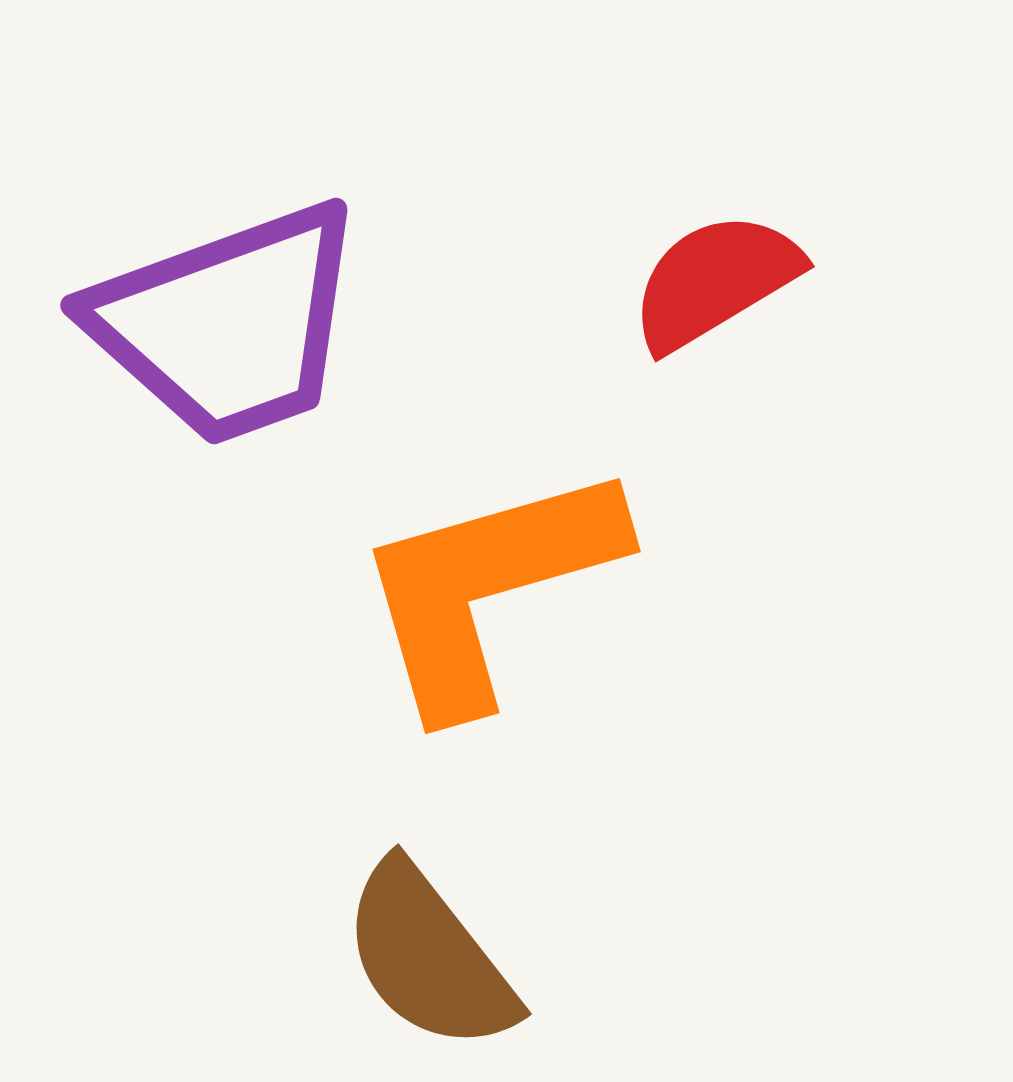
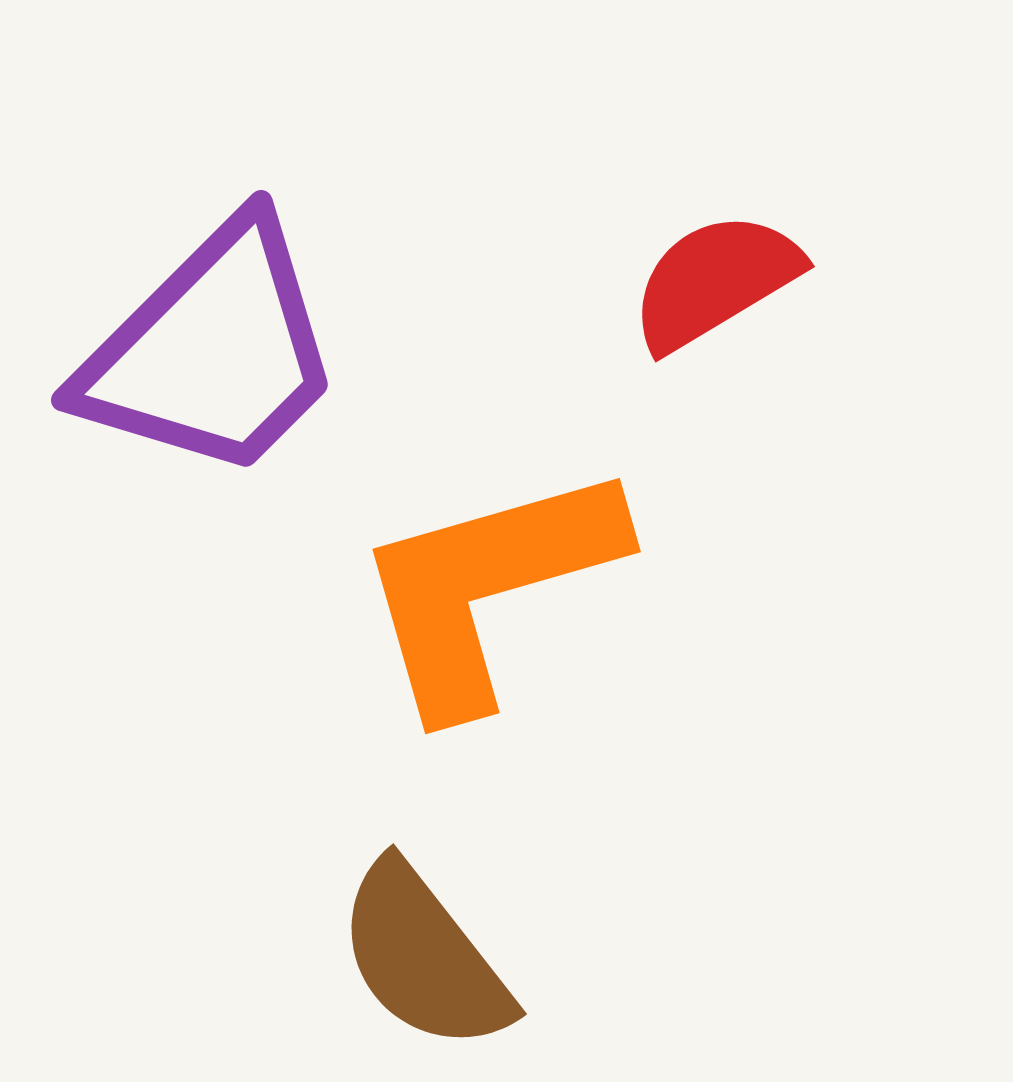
purple trapezoid: moved 16 px left, 27 px down; rotated 25 degrees counterclockwise
brown semicircle: moved 5 px left
